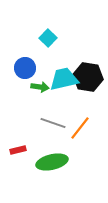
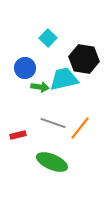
black hexagon: moved 4 px left, 18 px up
red rectangle: moved 15 px up
green ellipse: rotated 36 degrees clockwise
